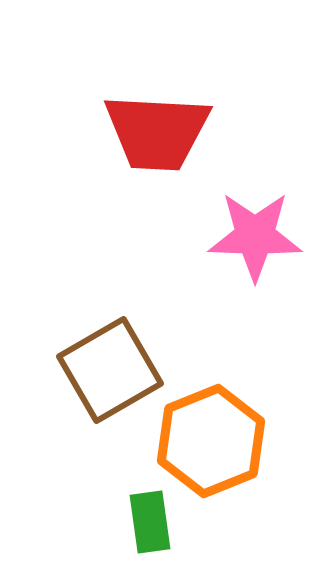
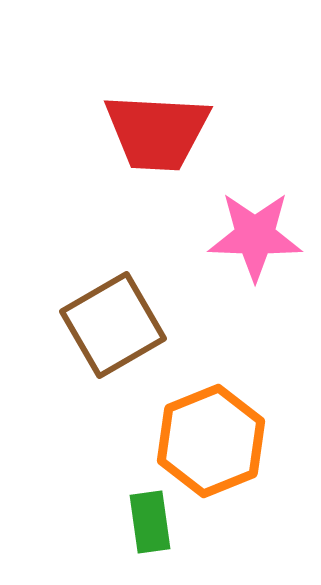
brown square: moved 3 px right, 45 px up
